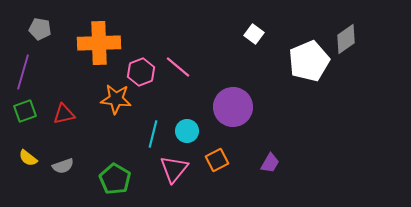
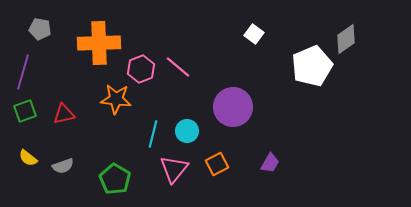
white pentagon: moved 3 px right, 5 px down
pink hexagon: moved 3 px up
orange square: moved 4 px down
